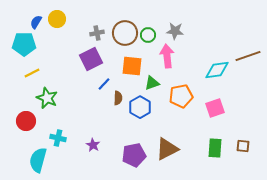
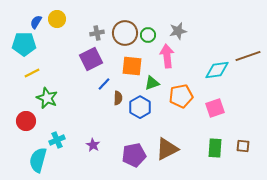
gray star: moved 3 px right; rotated 18 degrees counterclockwise
cyan cross: moved 1 px left, 2 px down; rotated 35 degrees counterclockwise
